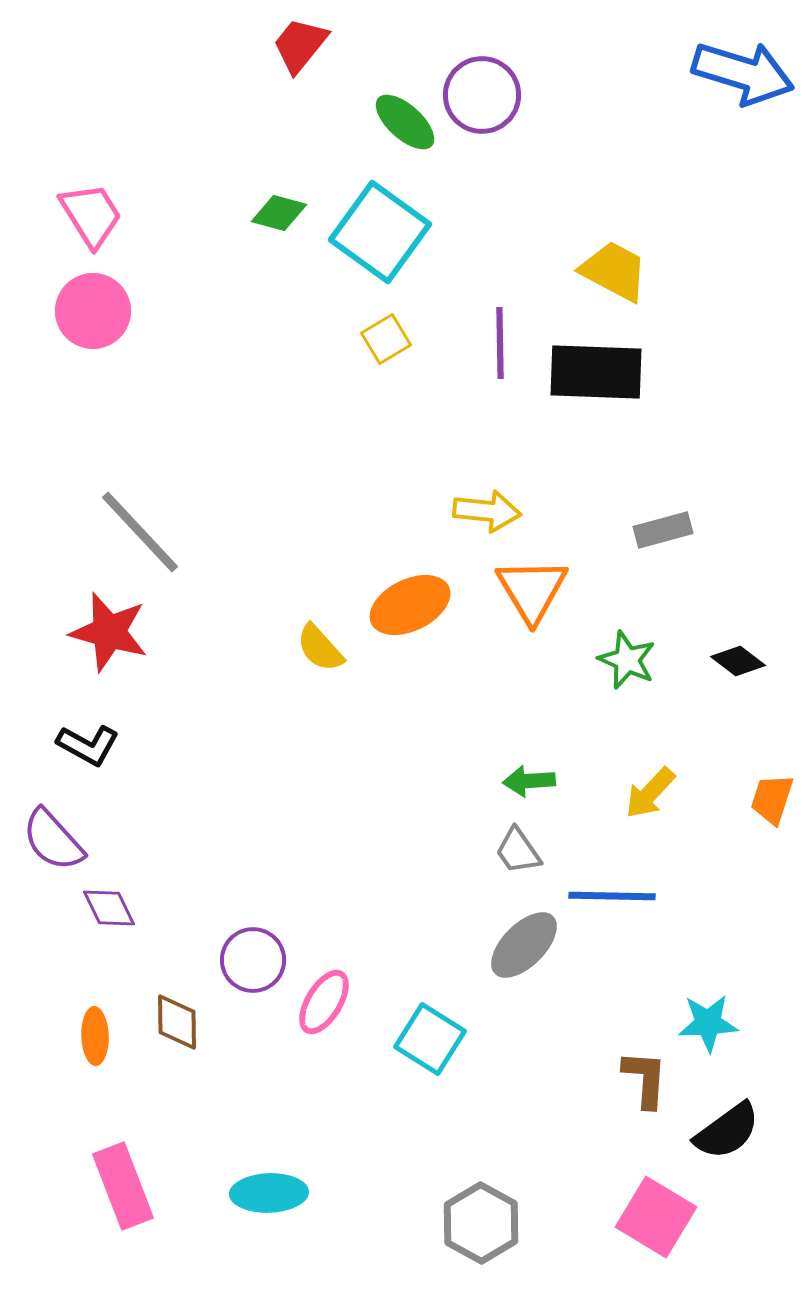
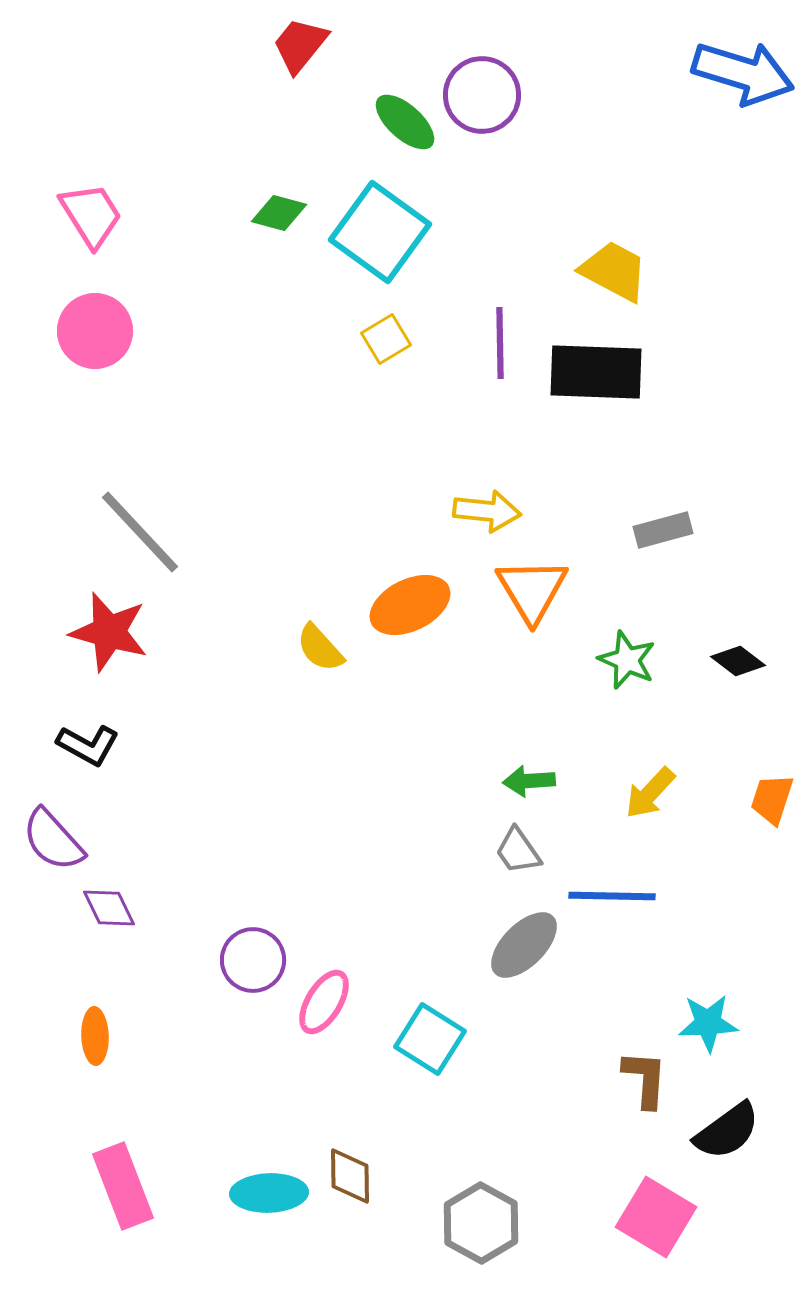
pink circle at (93, 311): moved 2 px right, 20 px down
brown diamond at (177, 1022): moved 173 px right, 154 px down
